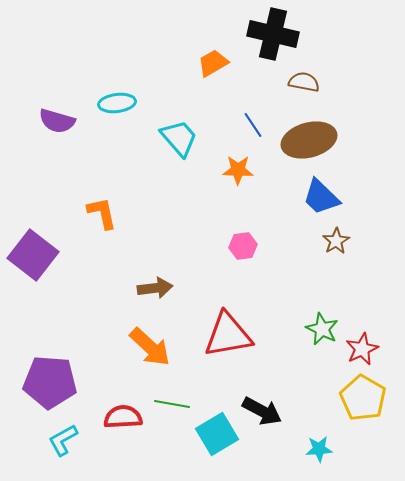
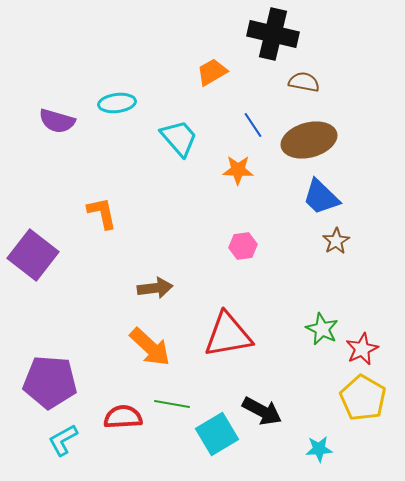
orange trapezoid: moved 1 px left, 9 px down
